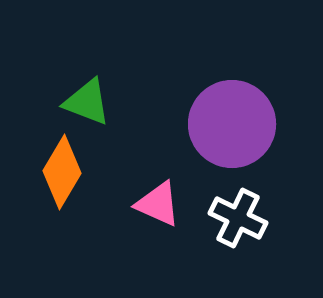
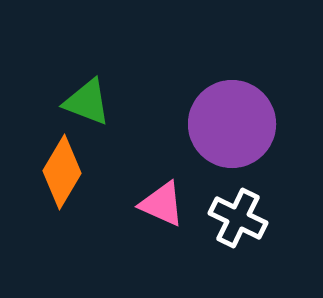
pink triangle: moved 4 px right
